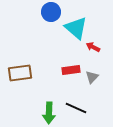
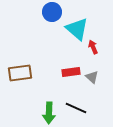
blue circle: moved 1 px right
cyan triangle: moved 1 px right, 1 px down
red arrow: rotated 40 degrees clockwise
red rectangle: moved 2 px down
gray triangle: rotated 32 degrees counterclockwise
